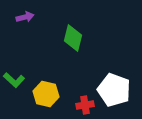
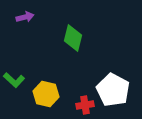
white pentagon: moved 1 px left; rotated 8 degrees clockwise
